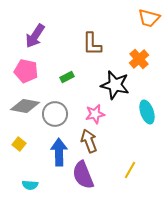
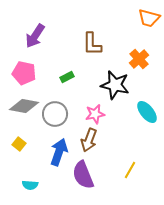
pink pentagon: moved 2 px left, 2 px down
gray diamond: moved 1 px left
cyan ellipse: rotated 20 degrees counterclockwise
brown arrow: moved 1 px up; rotated 140 degrees counterclockwise
blue arrow: rotated 20 degrees clockwise
